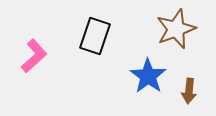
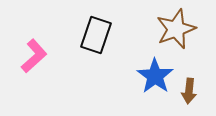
black rectangle: moved 1 px right, 1 px up
blue star: moved 7 px right
